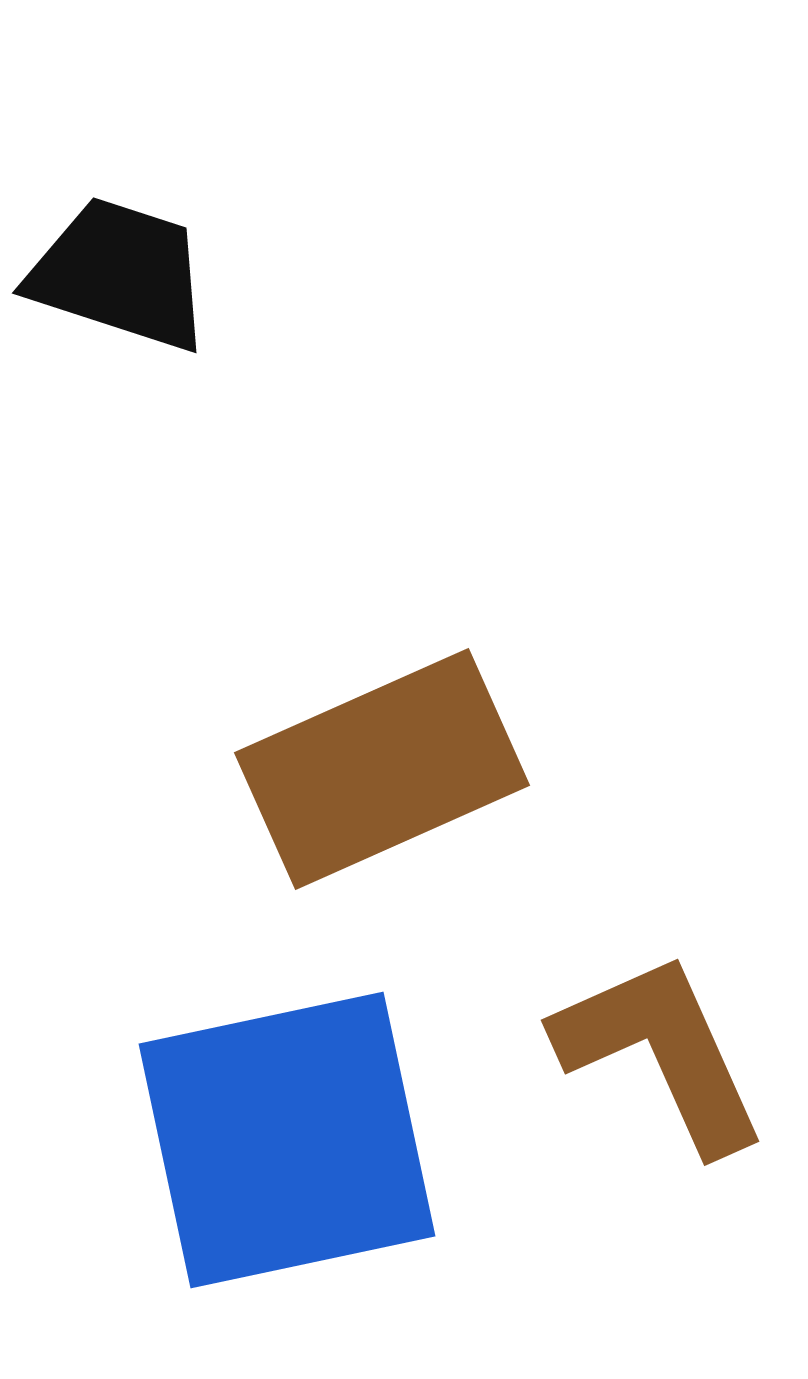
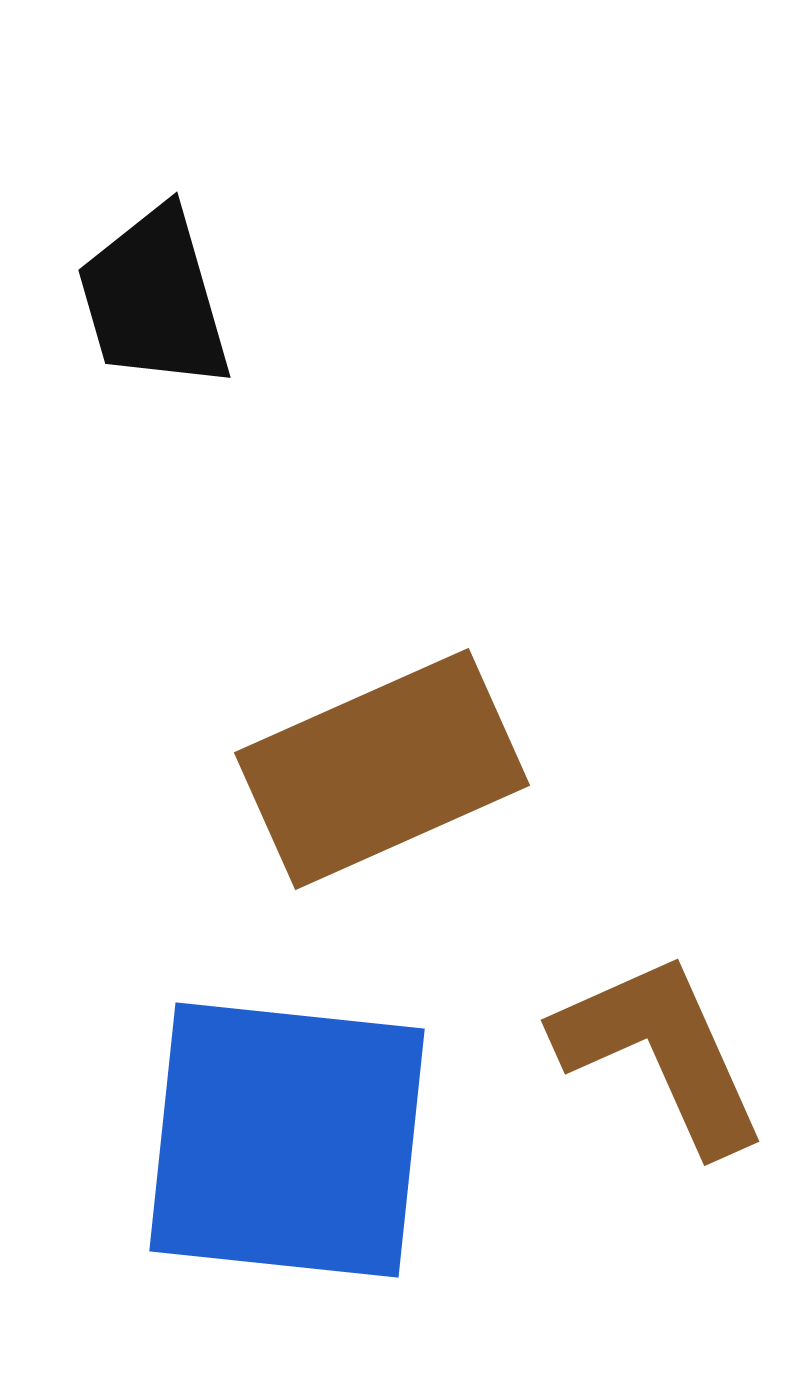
black trapezoid: moved 34 px right, 25 px down; rotated 124 degrees counterclockwise
blue square: rotated 18 degrees clockwise
